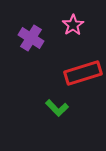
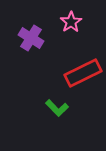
pink star: moved 2 px left, 3 px up
red rectangle: rotated 9 degrees counterclockwise
